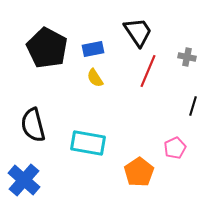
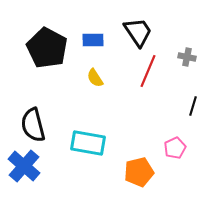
blue rectangle: moved 9 px up; rotated 10 degrees clockwise
orange pentagon: rotated 20 degrees clockwise
blue cross: moved 14 px up
